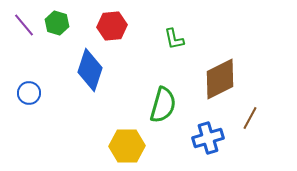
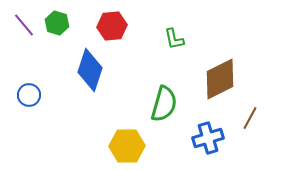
blue circle: moved 2 px down
green semicircle: moved 1 px right, 1 px up
